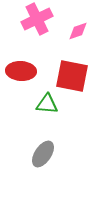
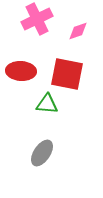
red square: moved 5 px left, 2 px up
gray ellipse: moved 1 px left, 1 px up
